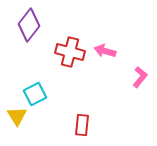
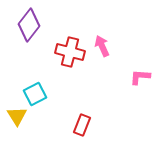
pink arrow: moved 3 px left, 5 px up; rotated 50 degrees clockwise
pink L-shape: rotated 125 degrees counterclockwise
red rectangle: rotated 15 degrees clockwise
